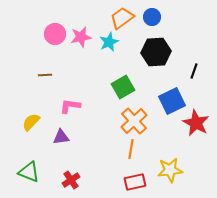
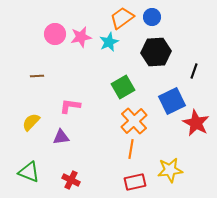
brown line: moved 8 px left, 1 px down
red cross: rotated 30 degrees counterclockwise
